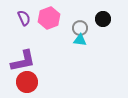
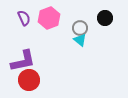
black circle: moved 2 px right, 1 px up
cyan triangle: rotated 32 degrees clockwise
red circle: moved 2 px right, 2 px up
